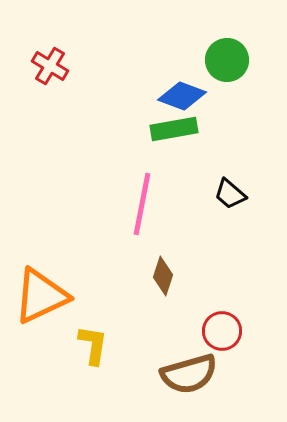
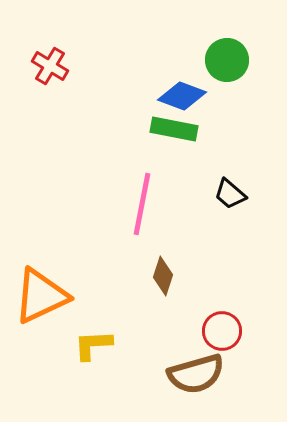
green rectangle: rotated 21 degrees clockwise
yellow L-shape: rotated 102 degrees counterclockwise
brown semicircle: moved 7 px right
